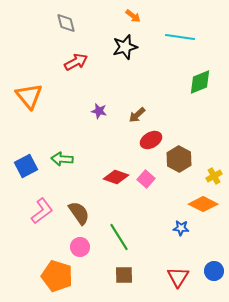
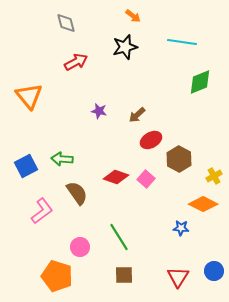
cyan line: moved 2 px right, 5 px down
brown semicircle: moved 2 px left, 20 px up
